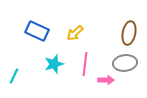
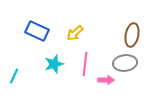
brown ellipse: moved 3 px right, 2 px down
